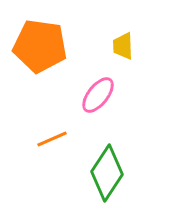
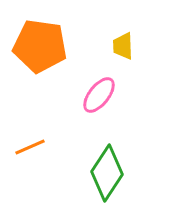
pink ellipse: moved 1 px right
orange line: moved 22 px left, 8 px down
